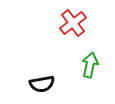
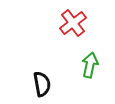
black semicircle: rotated 90 degrees counterclockwise
